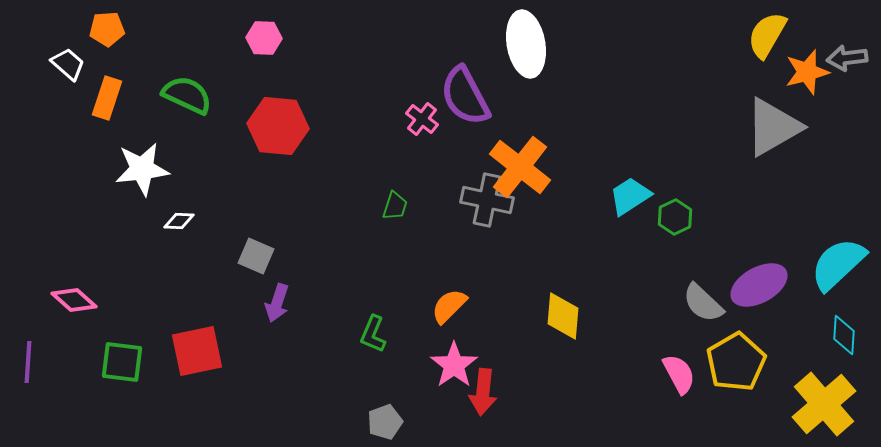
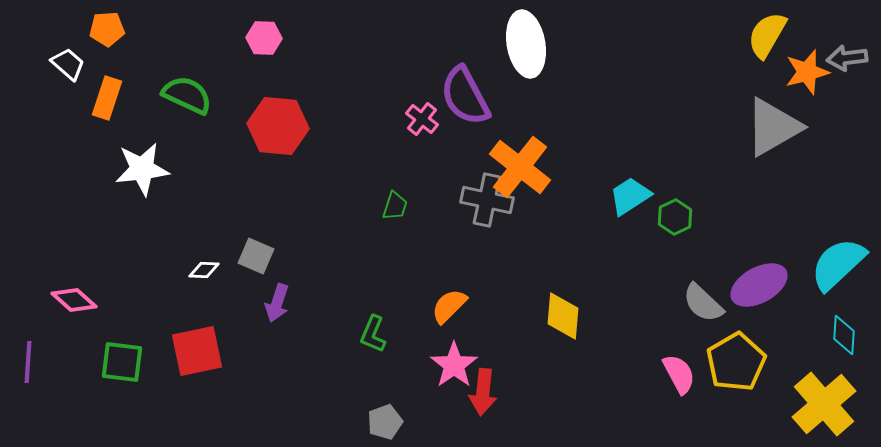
white diamond: moved 25 px right, 49 px down
